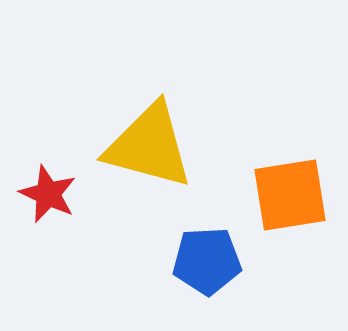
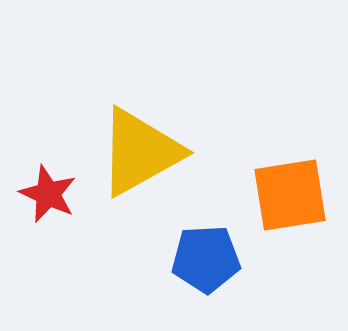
yellow triangle: moved 9 px left, 6 px down; rotated 44 degrees counterclockwise
blue pentagon: moved 1 px left, 2 px up
